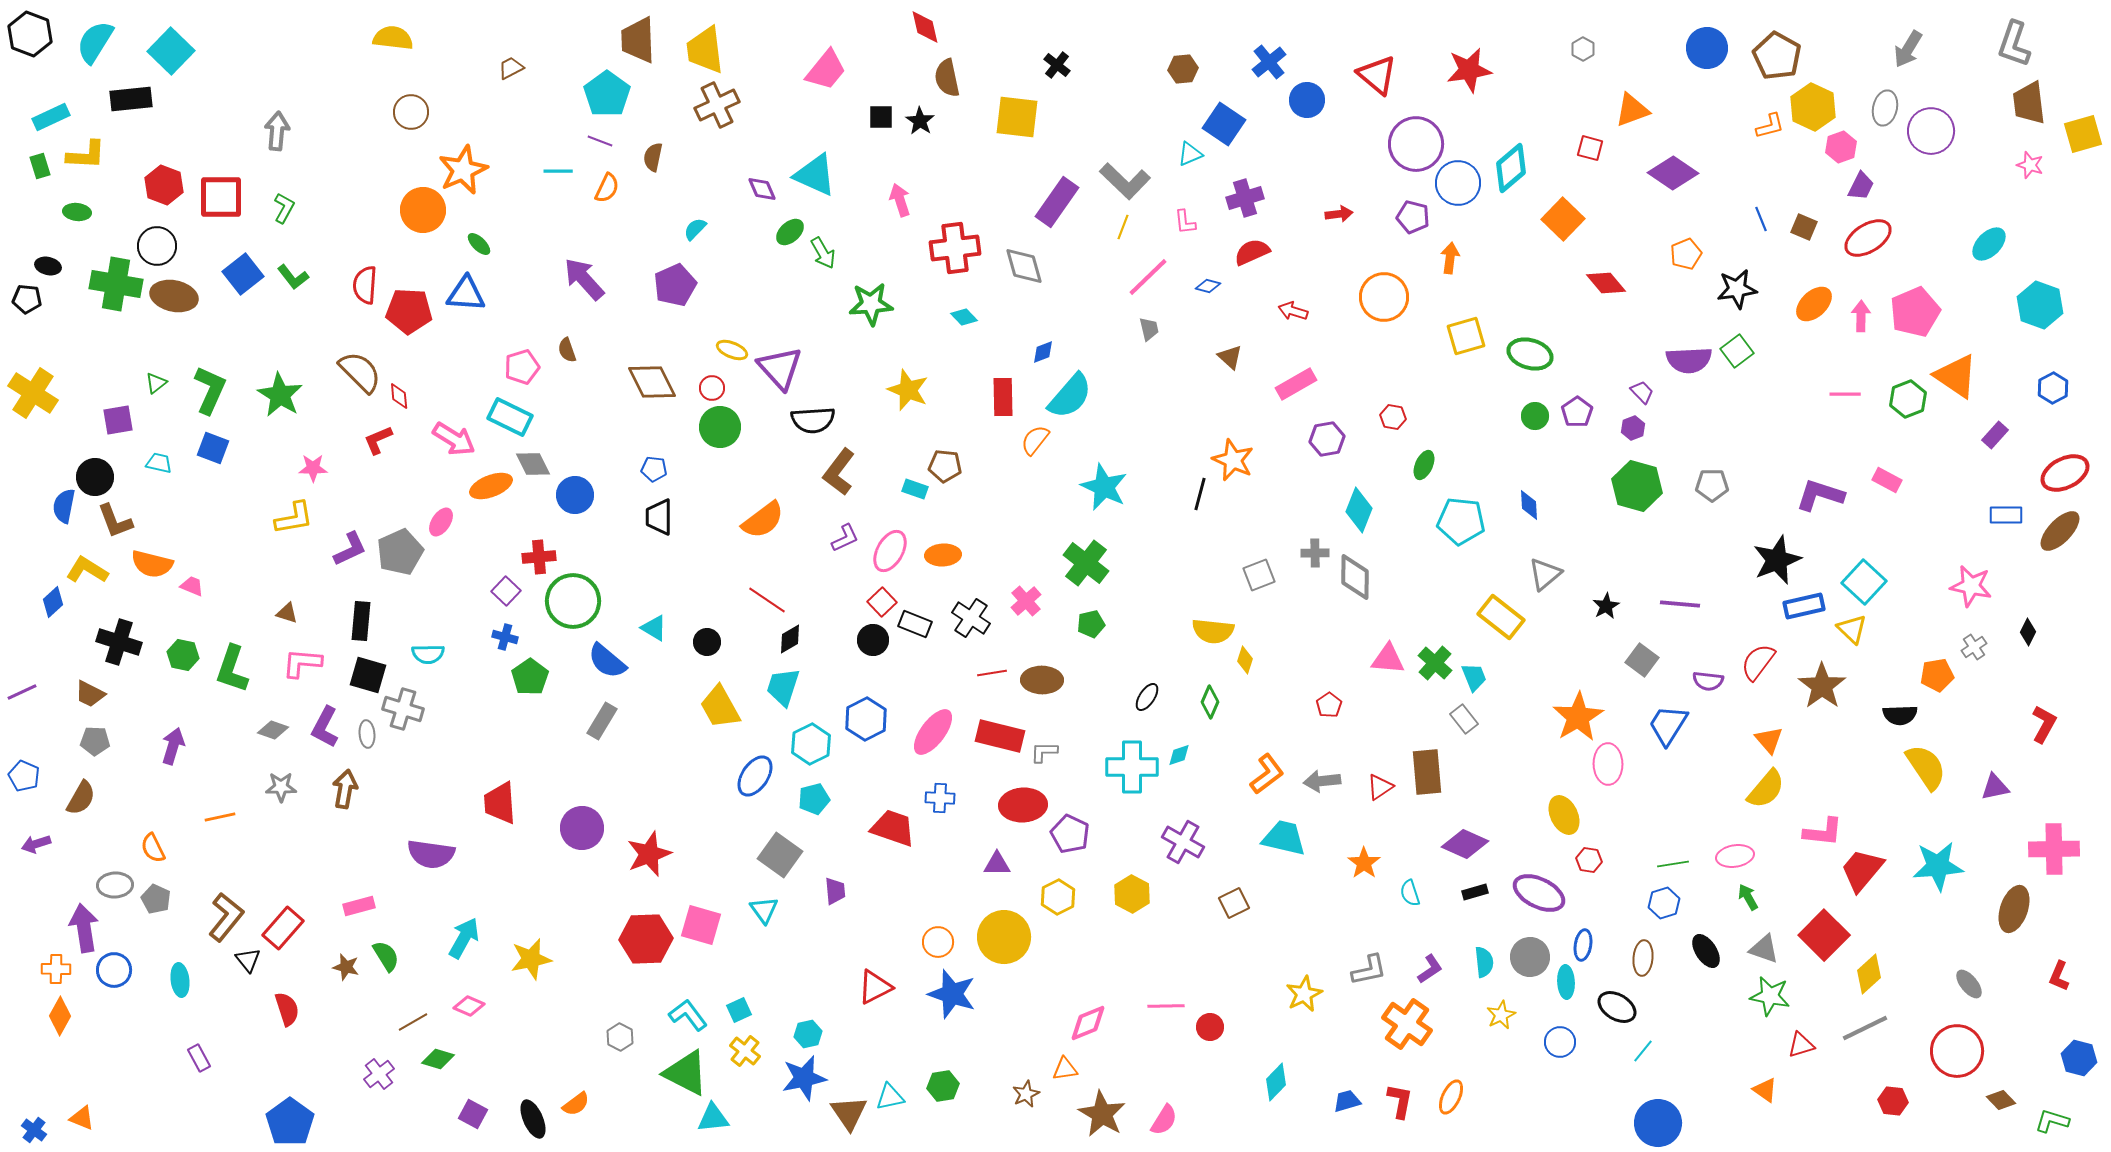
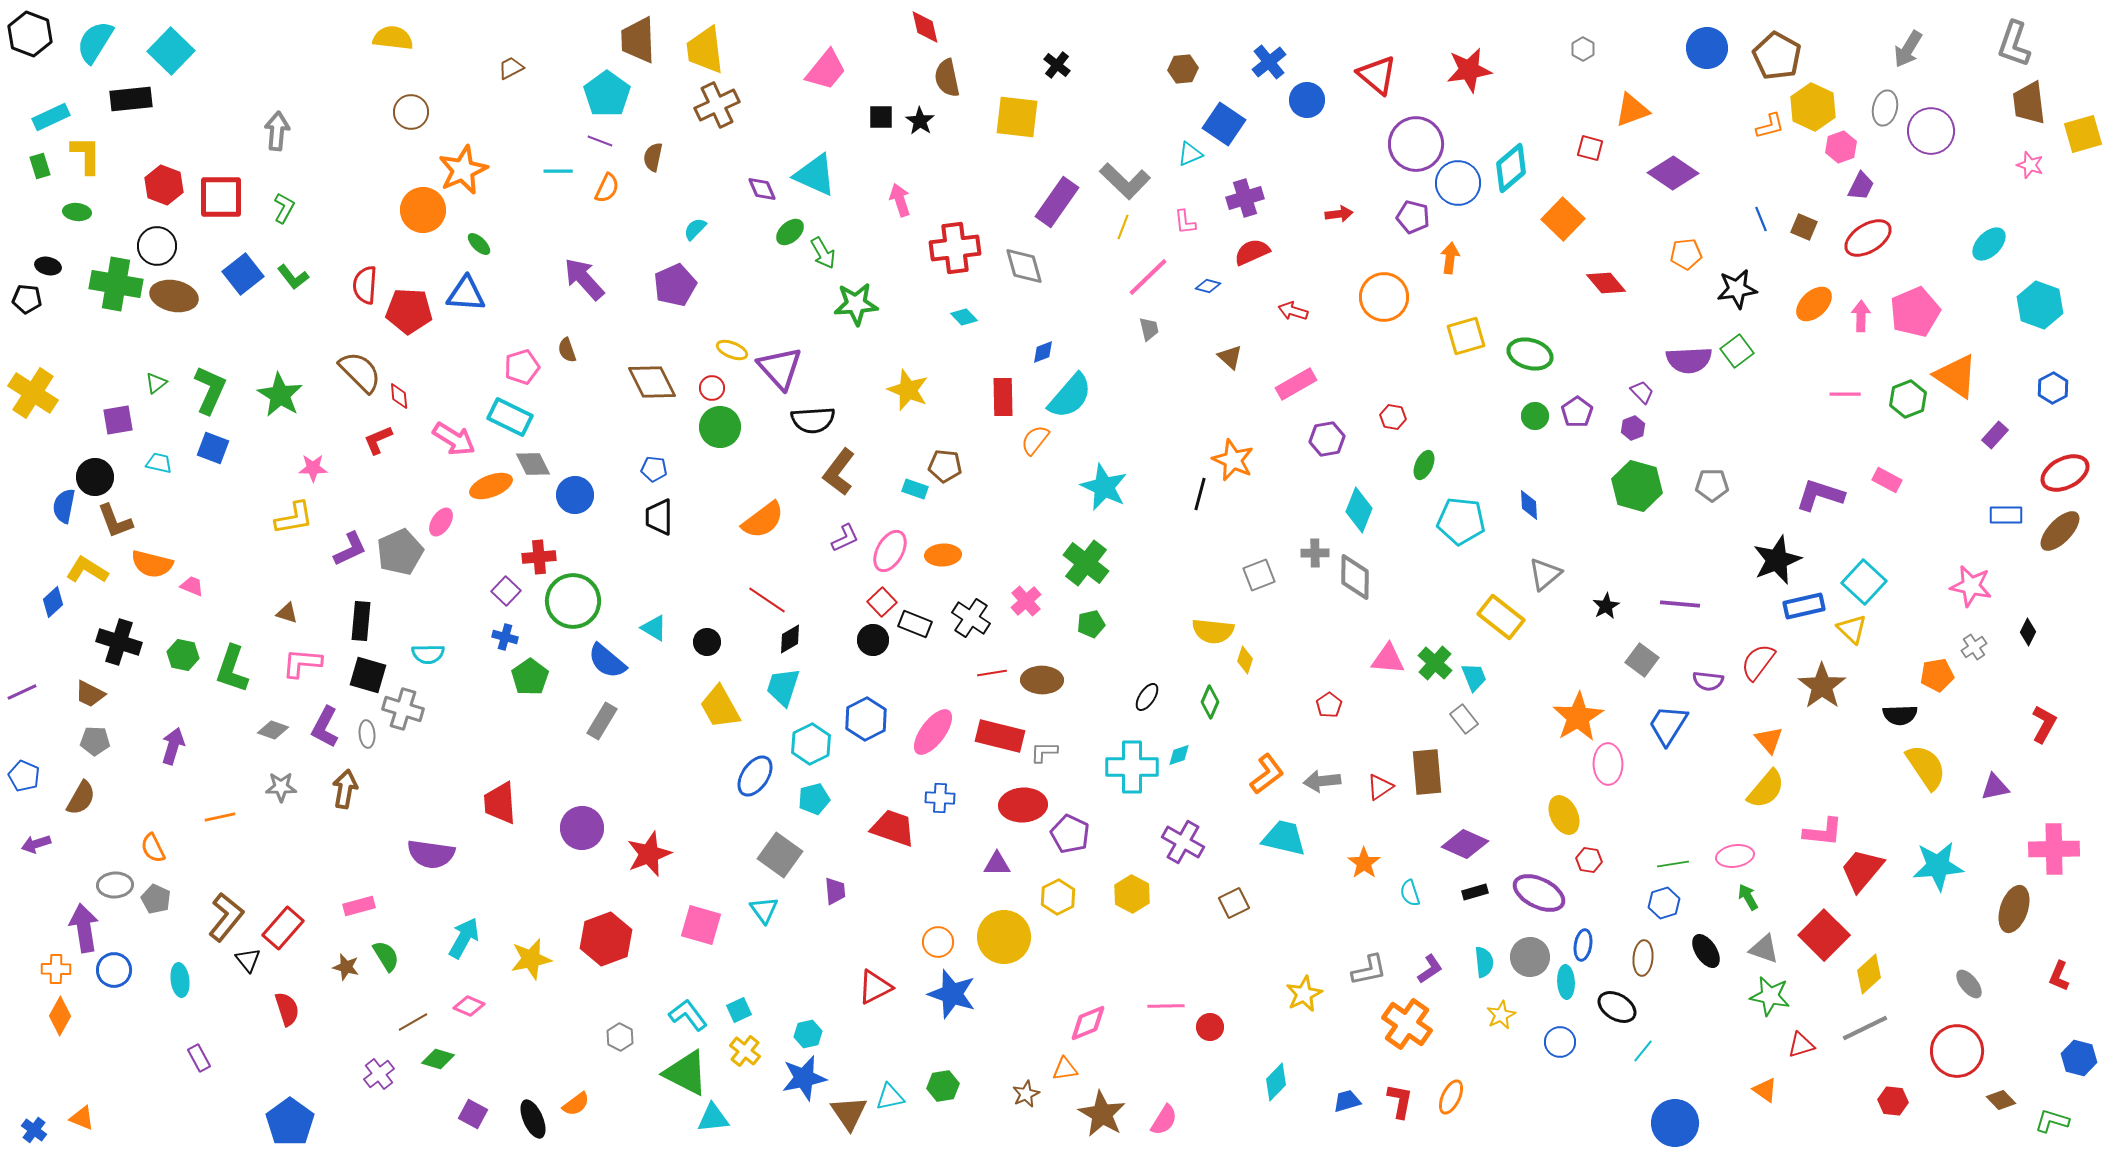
yellow L-shape at (86, 155): rotated 93 degrees counterclockwise
orange pentagon at (1686, 254): rotated 16 degrees clockwise
green star at (871, 304): moved 15 px left
red hexagon at (646, 939): moved 40 px left; rotated 18 degrees counterclockwise
blue circle at (1658, 1123): moved 17 px right
